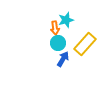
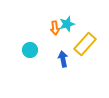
cyan star: moved 1 px right, 4 px down
cyan circle: moved 28 px left, 7 px down
blue arrow: rotated 42 degrees counterclockwise
